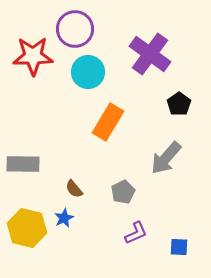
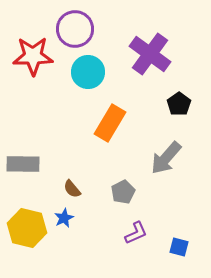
orange rectangle: moved 2 px right, 1 px down
brown semicircle: moved 2 px left
blue square: rotated 12 degrees clockwise
